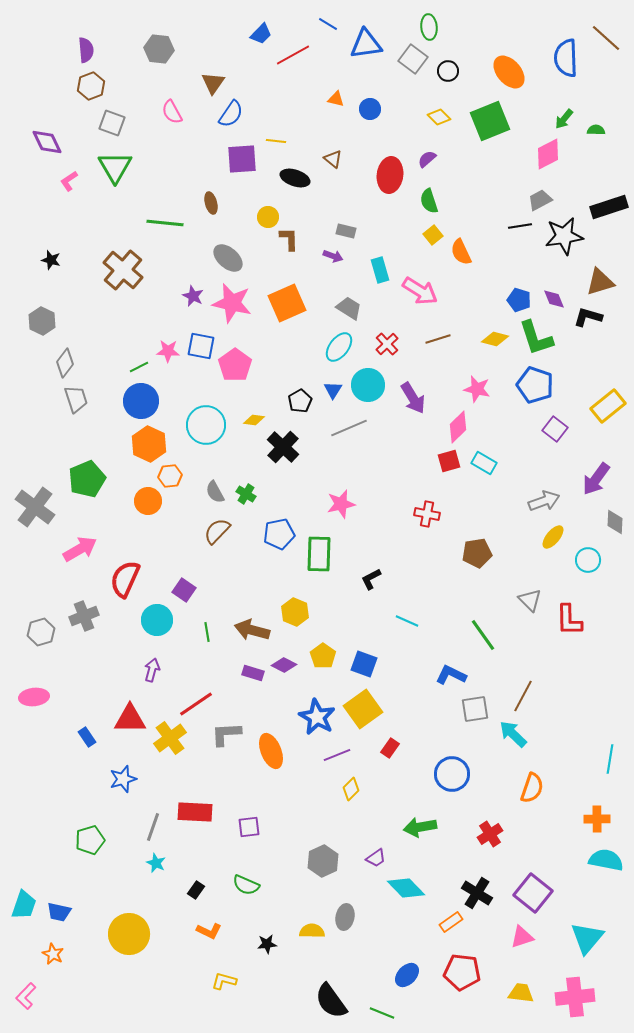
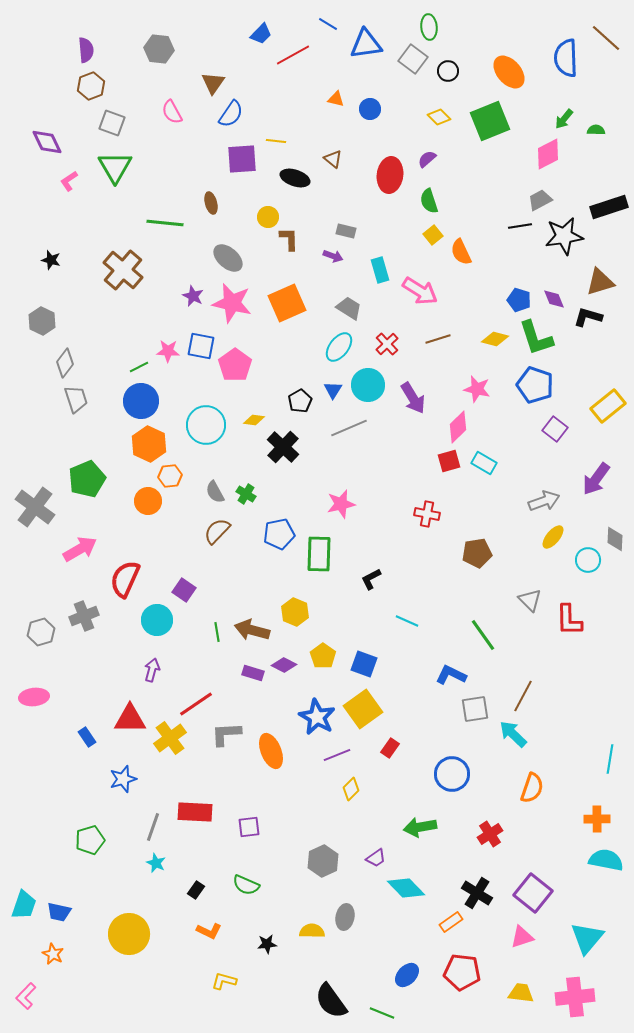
gray diamond at (615, 522): moved 17 px down
green line at (207, 632): moved 10 px right
